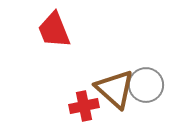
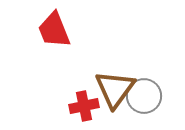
gray circle: moved 2 px left, 11 px down
brown triangle: rotated 24 degrees clockwise
